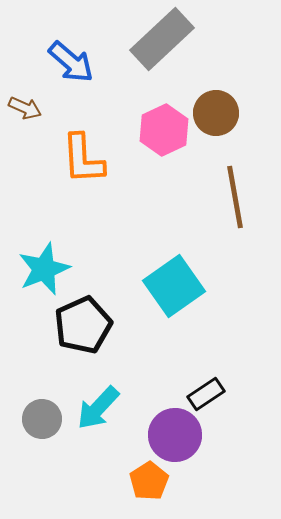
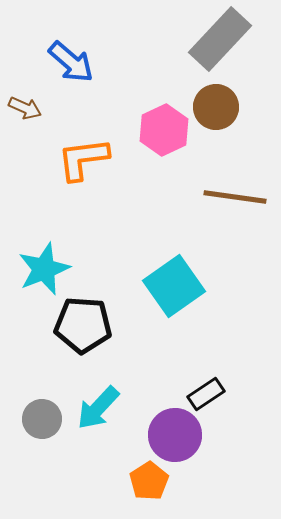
gray rectangle: moved 58 px right; rotated 4 degrees counterclockwise
brown circle: moved 6 px up
orange L-shape: rotated 86 degrees clockwise
brown line: rotated 72 degrees counterclockwise
black pentagon: rotated 28 degrees clockwise
